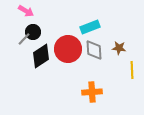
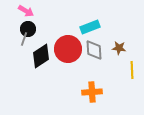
black circle: moved 5 px left, 3 px up
gray line: rotated 24 degrees counterclockwise
